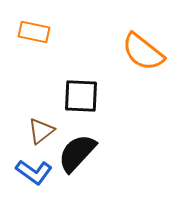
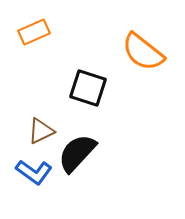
orange rectangle: rotated 36 degrees counterclockwise
black square: moved 7 px right, 8 px up; rotated 15 degrees clockwise
brown triangle: rotated 12 degrees clockwise
